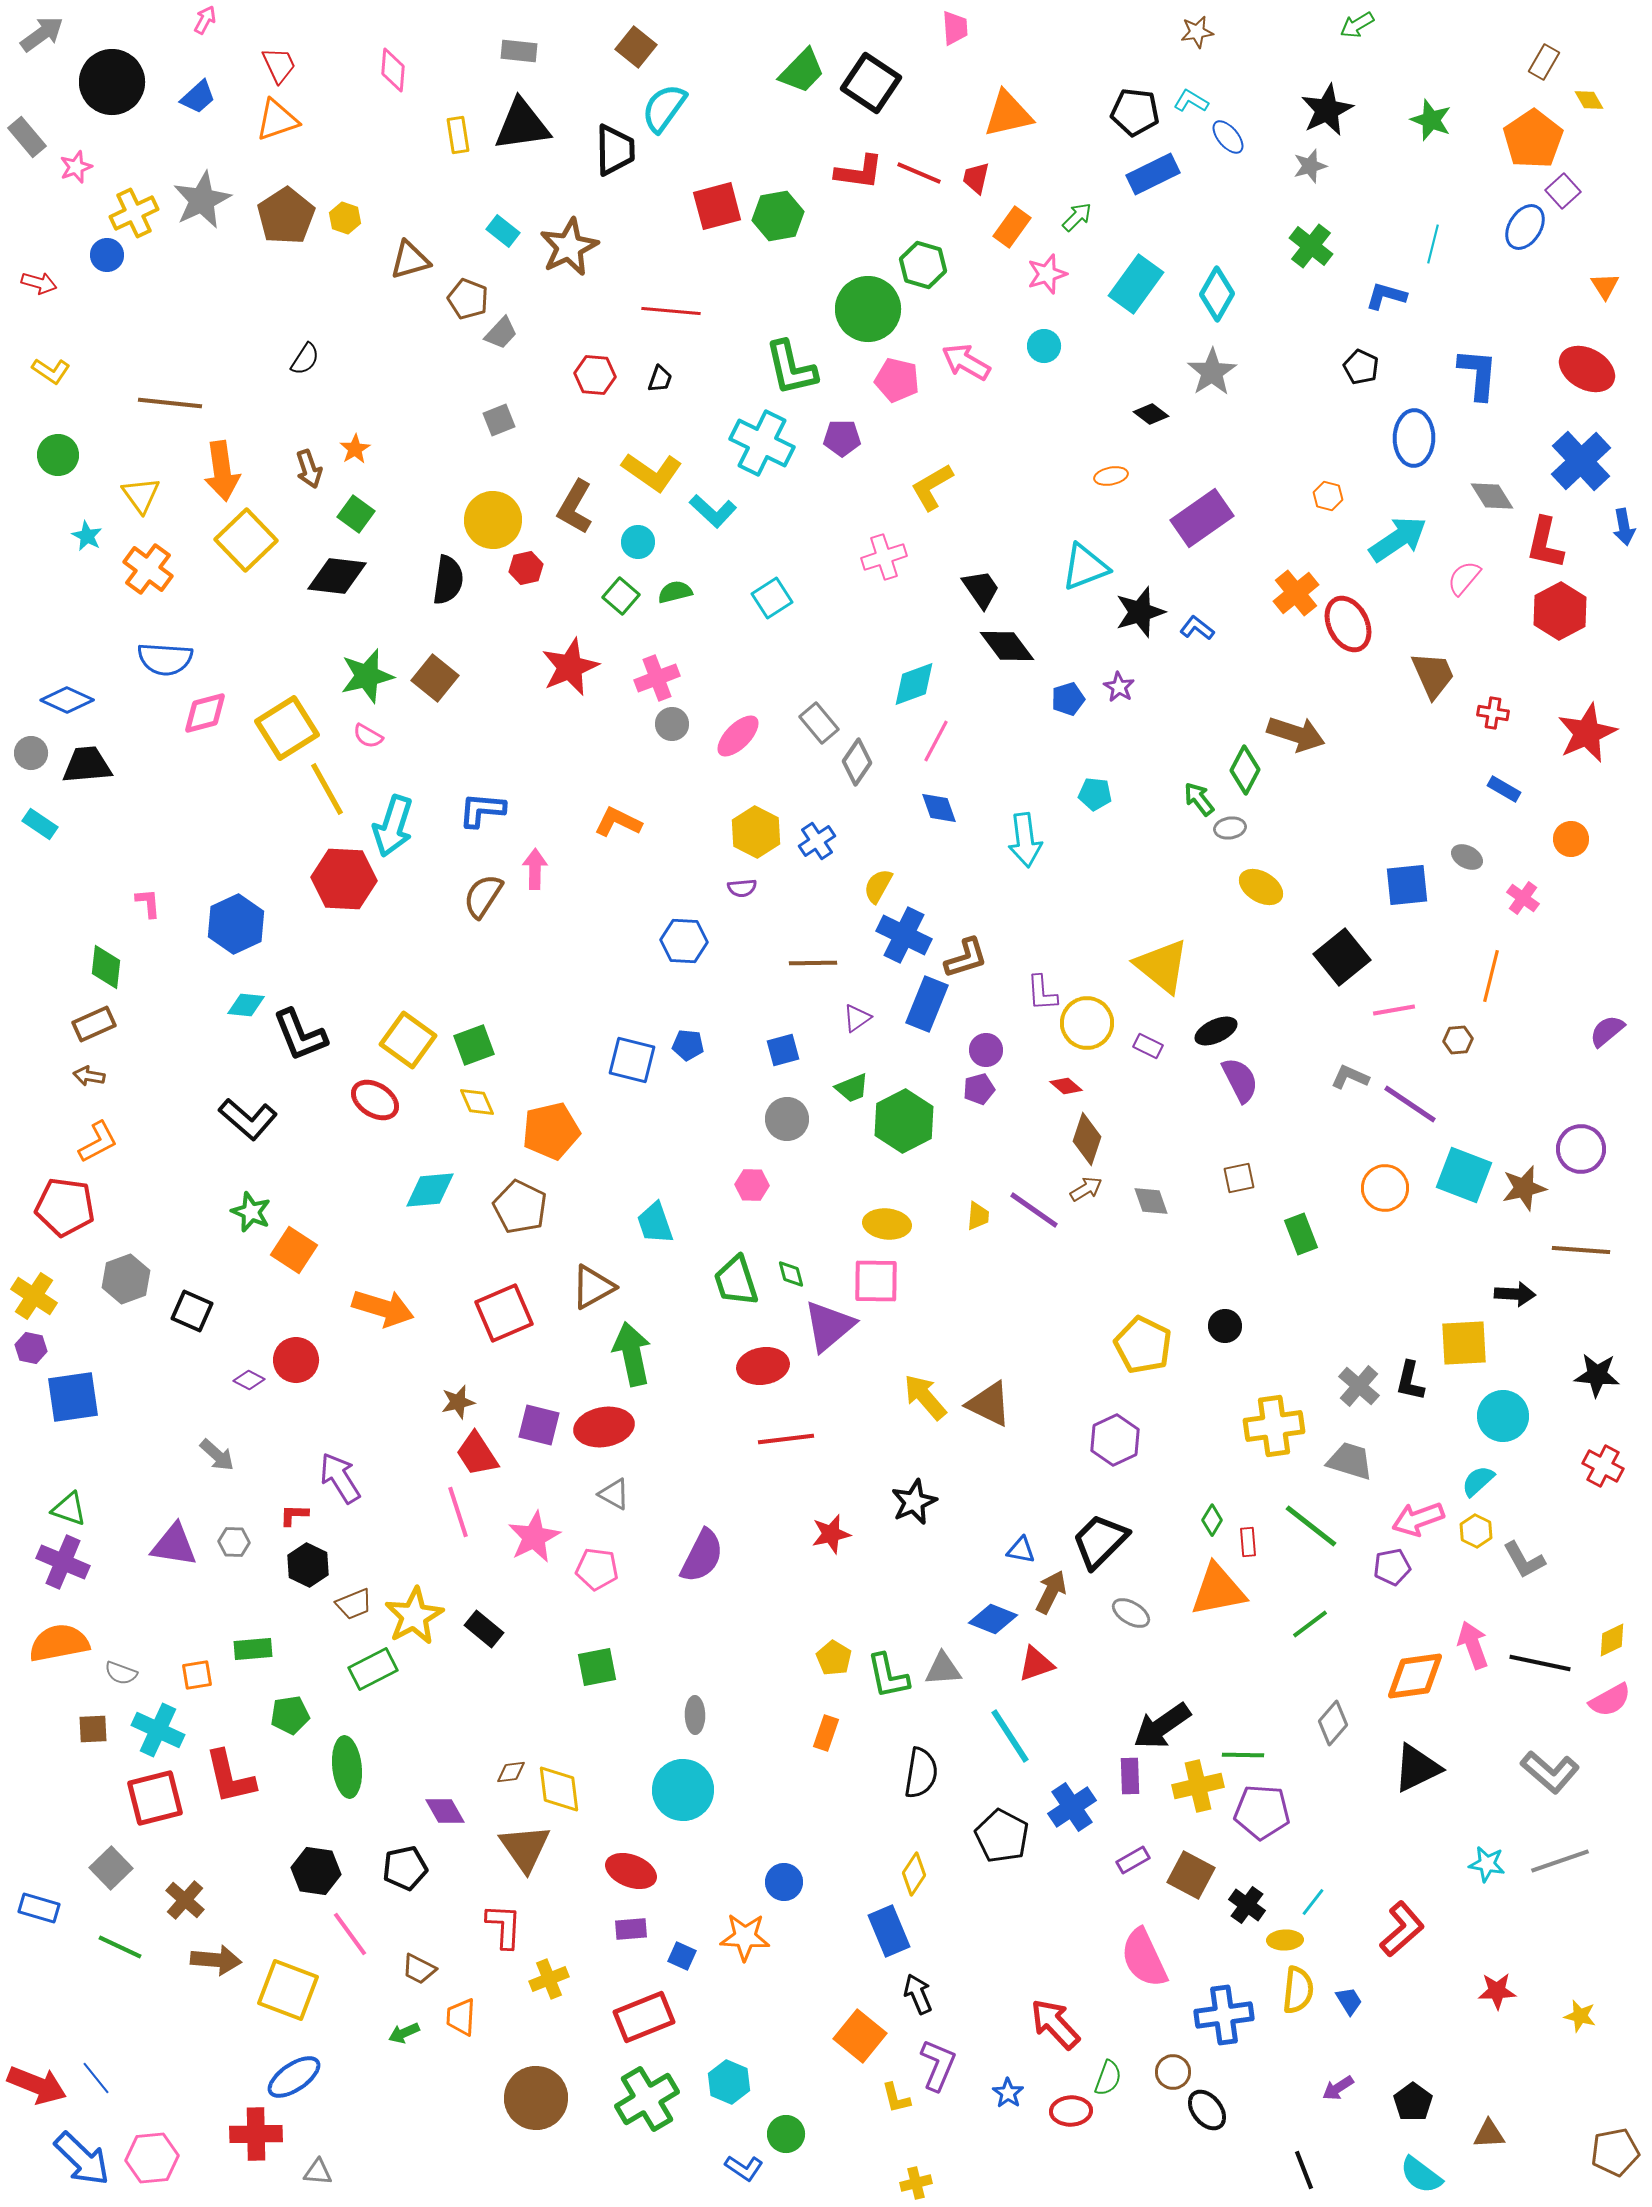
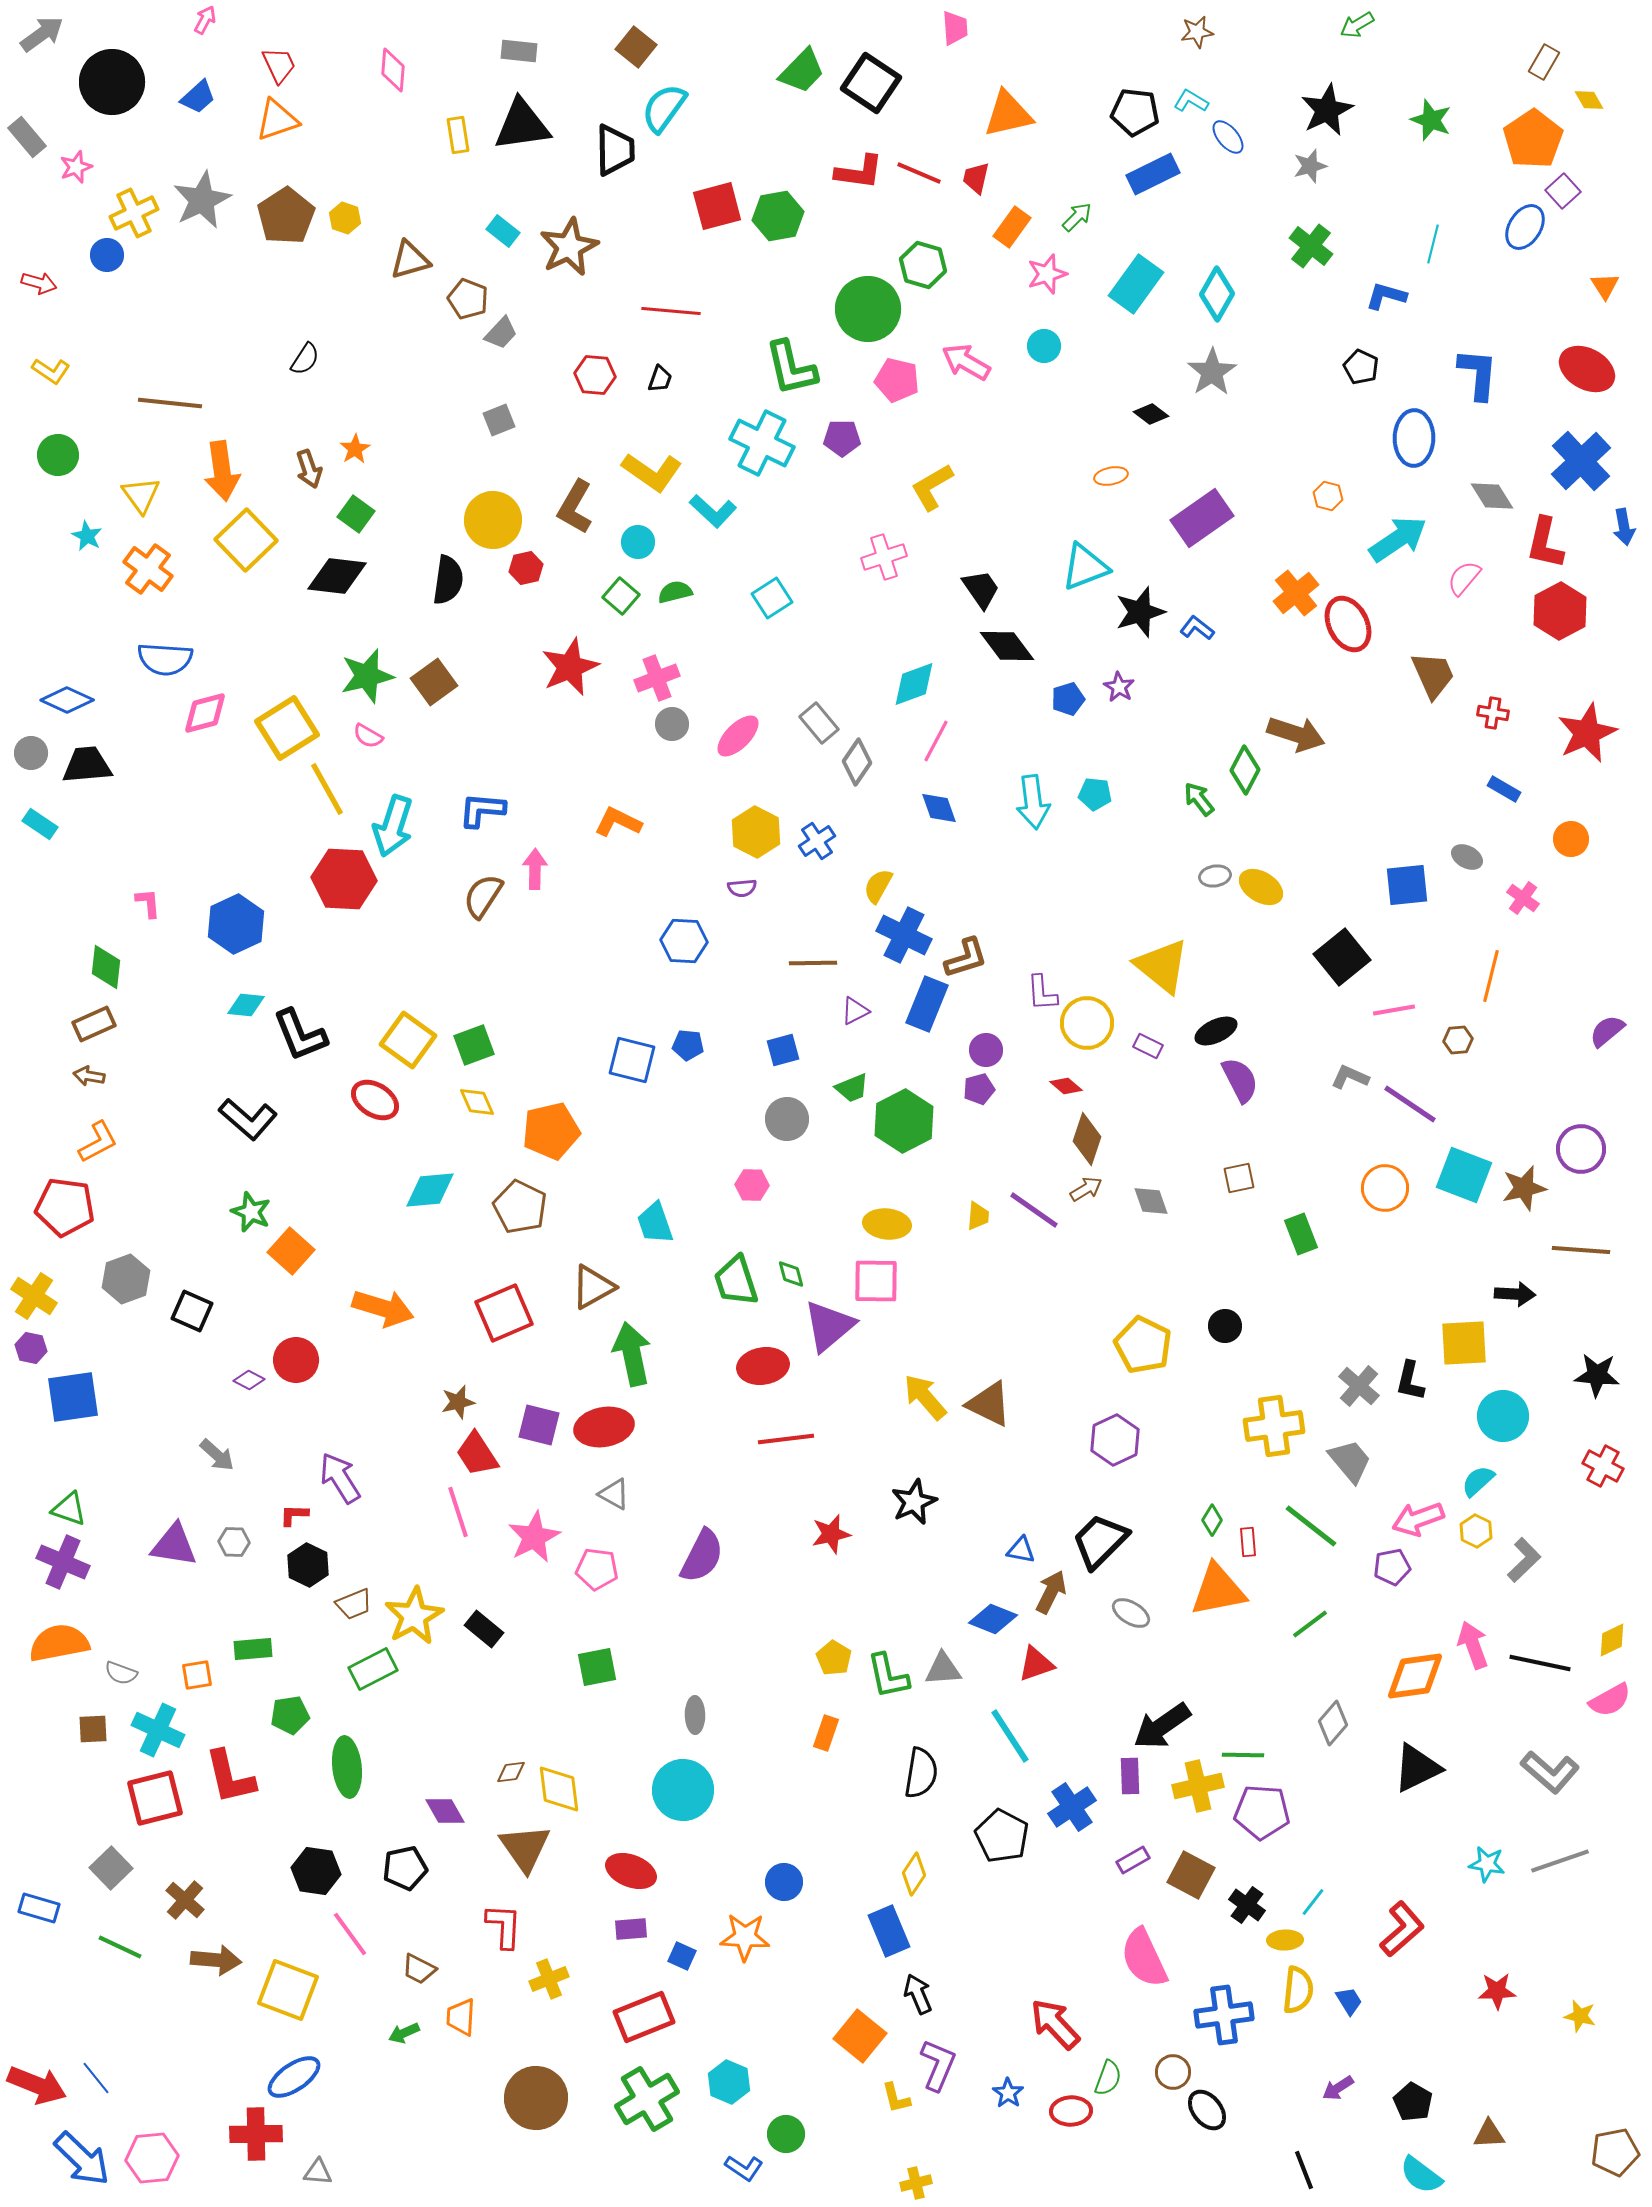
brown square at (435, 678): moved 1 px left, 4 px down; rotated 15 degrees clockwise
gray ellipse at (1230, 828): moved 15 px left, 48 px down
cyan arrow at (1025, 840): moved 8 px right, 38 px up
purple triangle at (857, 1018): moved 2 px left, 7 px up; rotated 8 degrees clockwise
orange square at (294, 1250): moved 3 px left, 1 px down; rotated 9 degrees clockwise
gray trapezoid at (1350, 1461): rotated 33 degrees clockwise
gray L-shape at (1524, 1560): rotated 105 degrees counterclockwise
black pentagon at (1413, 2102): rotated 6 degrees counterclockwise
